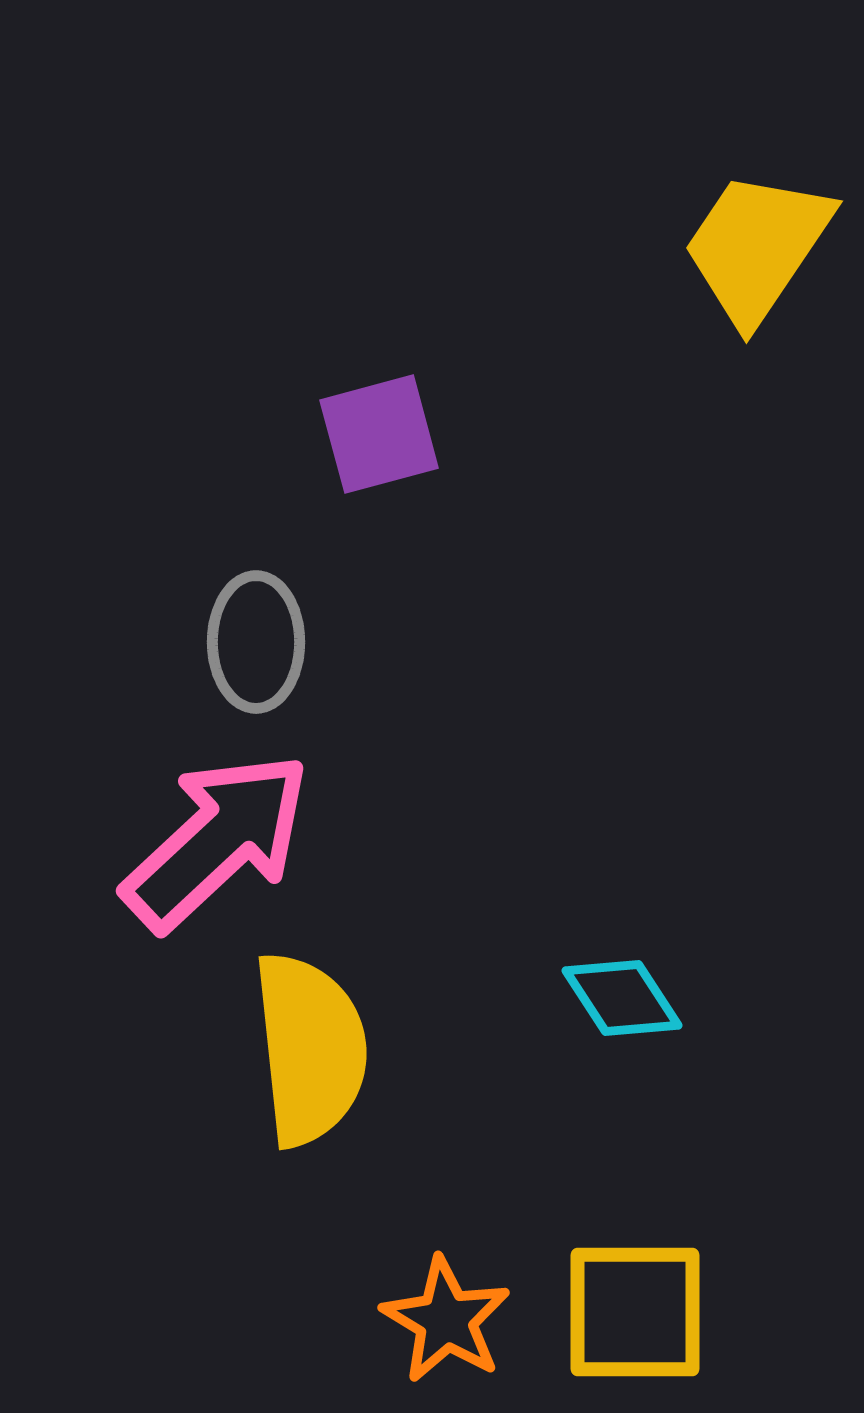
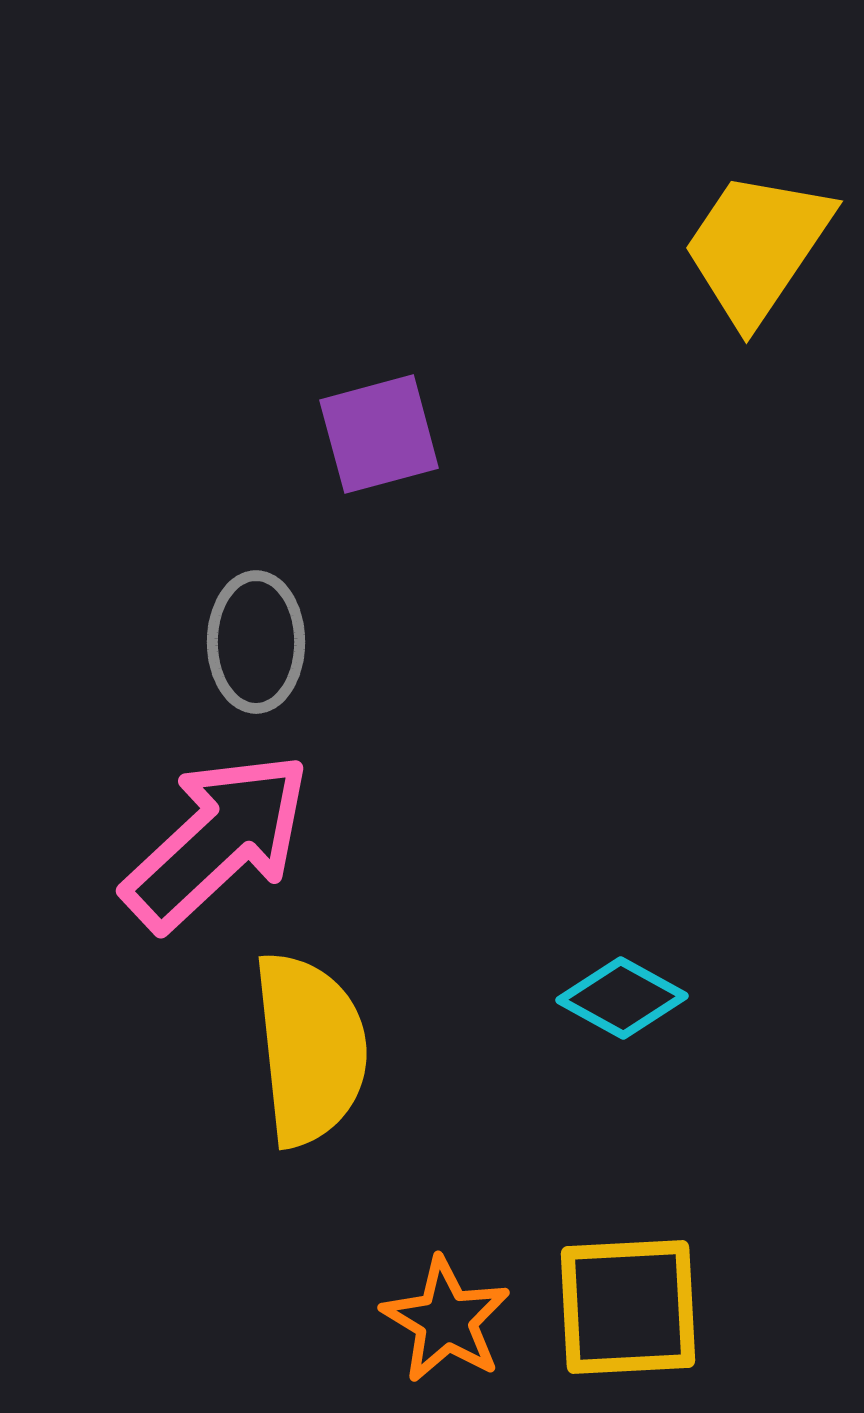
cyan diamond: rotated 28 degrees counterclockwise
yellow square: moved 7 px left, 5 px up; rotated 3 degrees counterclockwise
